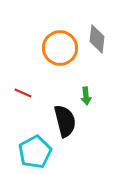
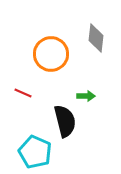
gray diamond: moved 1 px left, 1 px up
orange circle: moved 9 px left, 6 px down
green arrow: rotated 84 degrees counterclockwise
cyan pentagon: rotated 20 degrees counterclockwise
